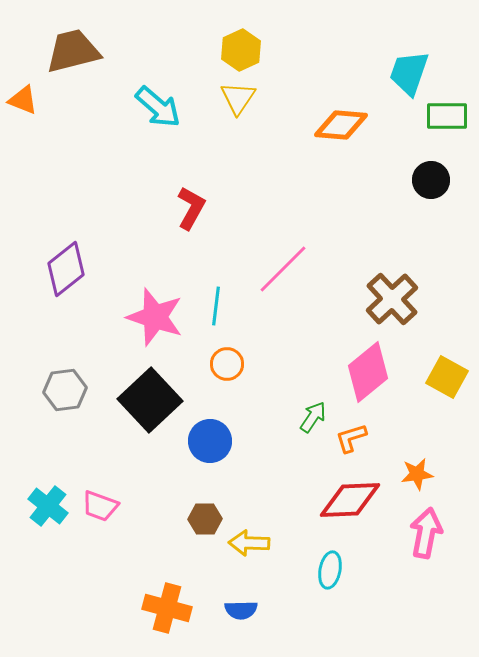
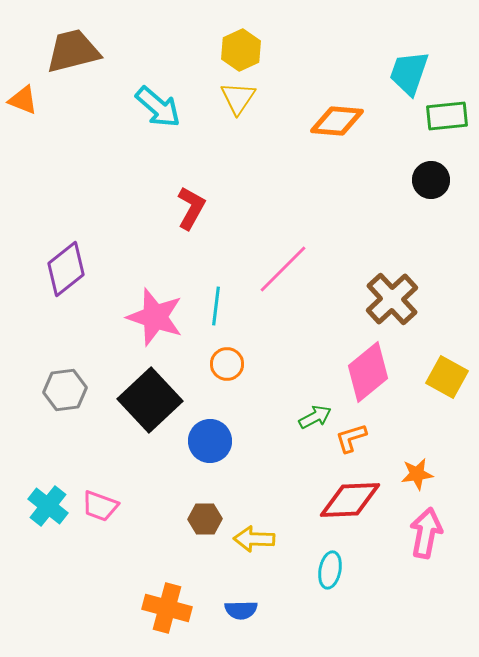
green rectangle: rotated 6 degrees counterclockwise
orange diamond: moved 4 px left, 4 px up
green arrow: moved 2 px right; rotated 28 degrees clockwise
yellow arrow: moved 5 px right, 4 px up
